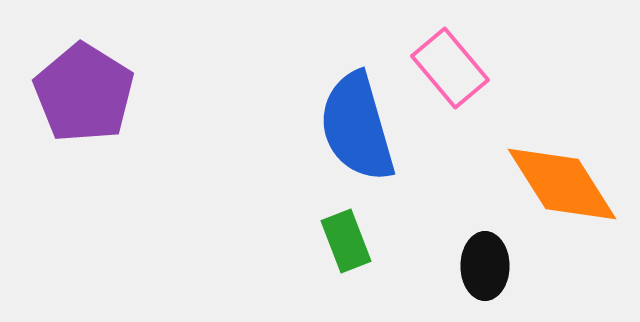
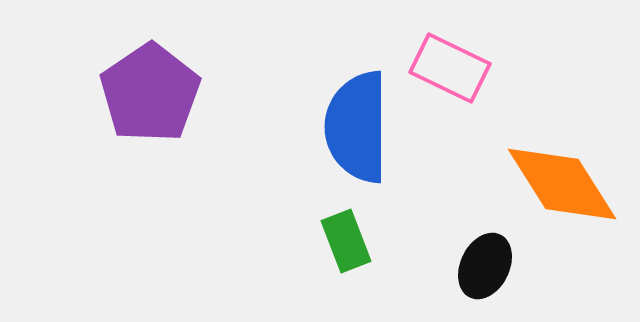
pink rectangle: rotated 24 degrees counterclockwise
purple pentagon: moved 66 px right; rotated 6 degrees clockwise
blue semicircle: rotated 16 degrees clockwise
black ellipse: rotated 26 degrees clockwise
